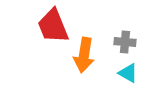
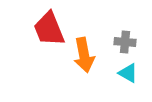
red trapezoid: moved 4 px left, 3 px down
orange arrow: rotated 20 degrees counterclockwise
